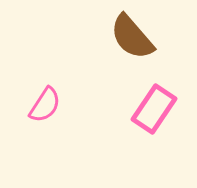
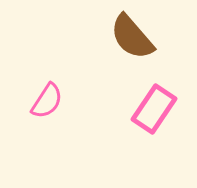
pink semicircle: moved 2 px right, 4 px up
